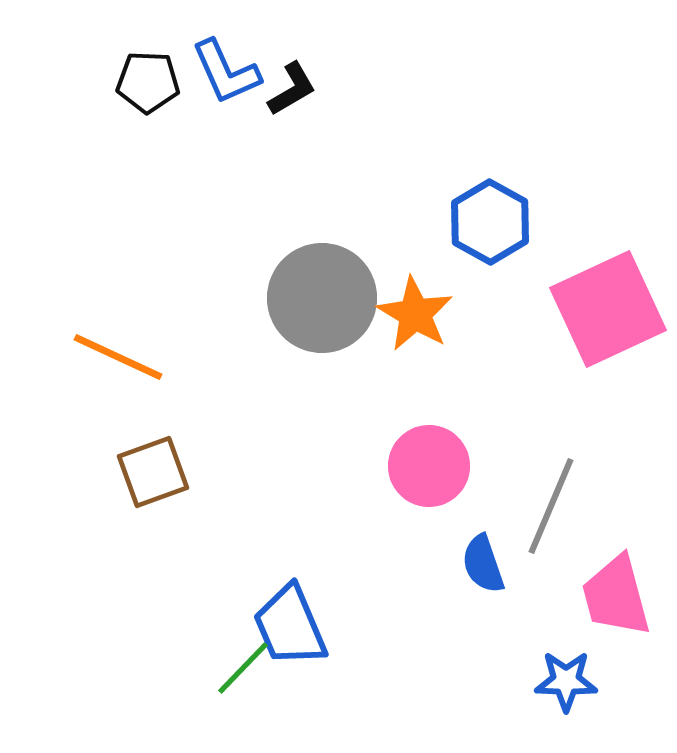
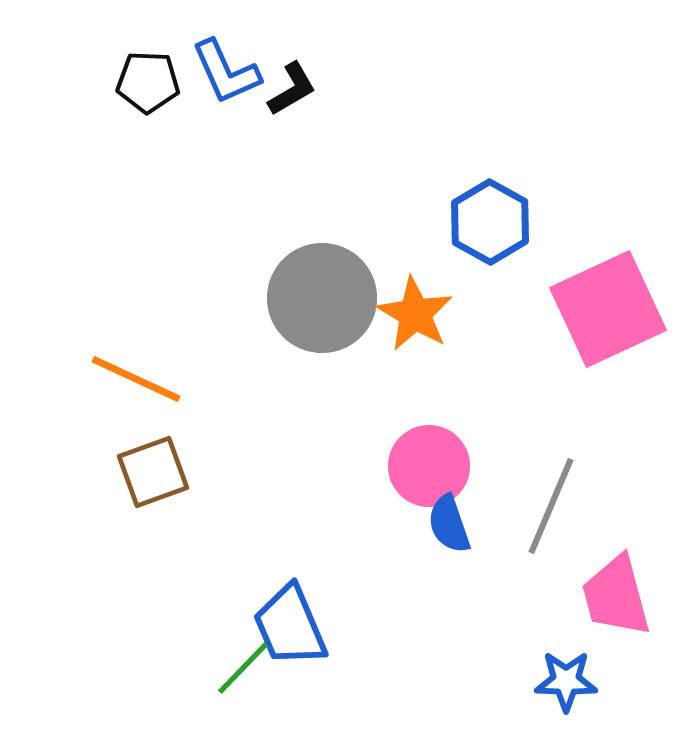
orange line: moved 18 px right, 22 px down
blue semicircle: moved 34 px left, 40 px up
